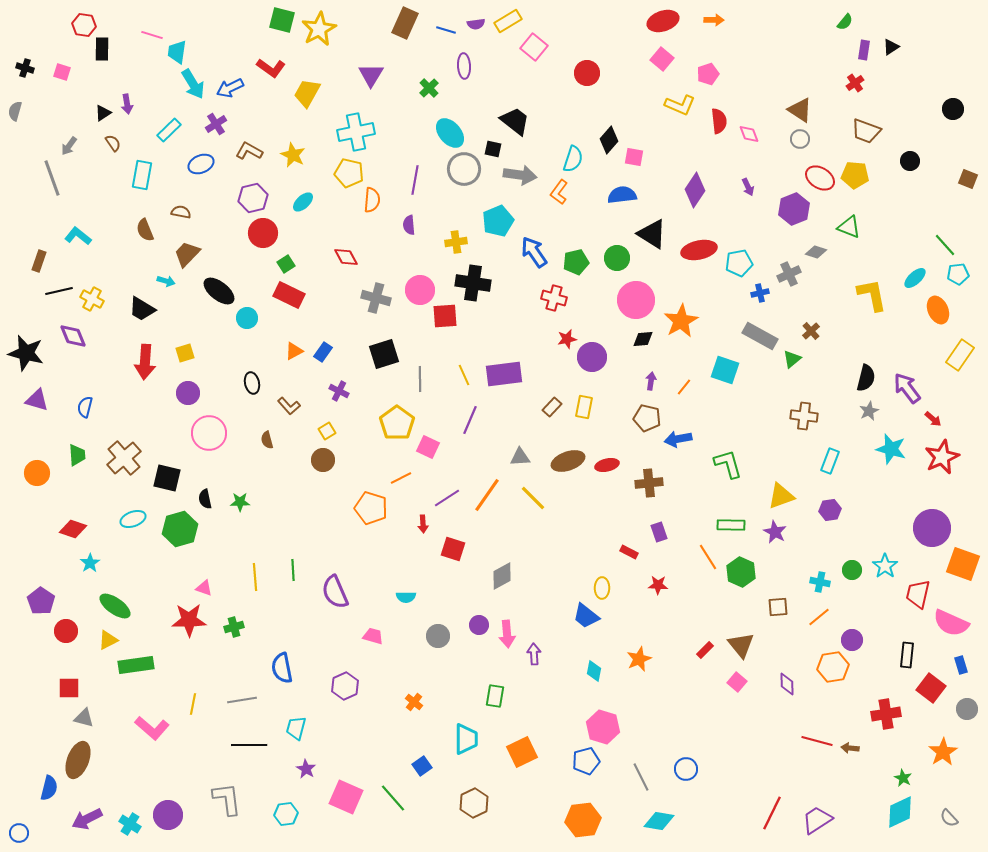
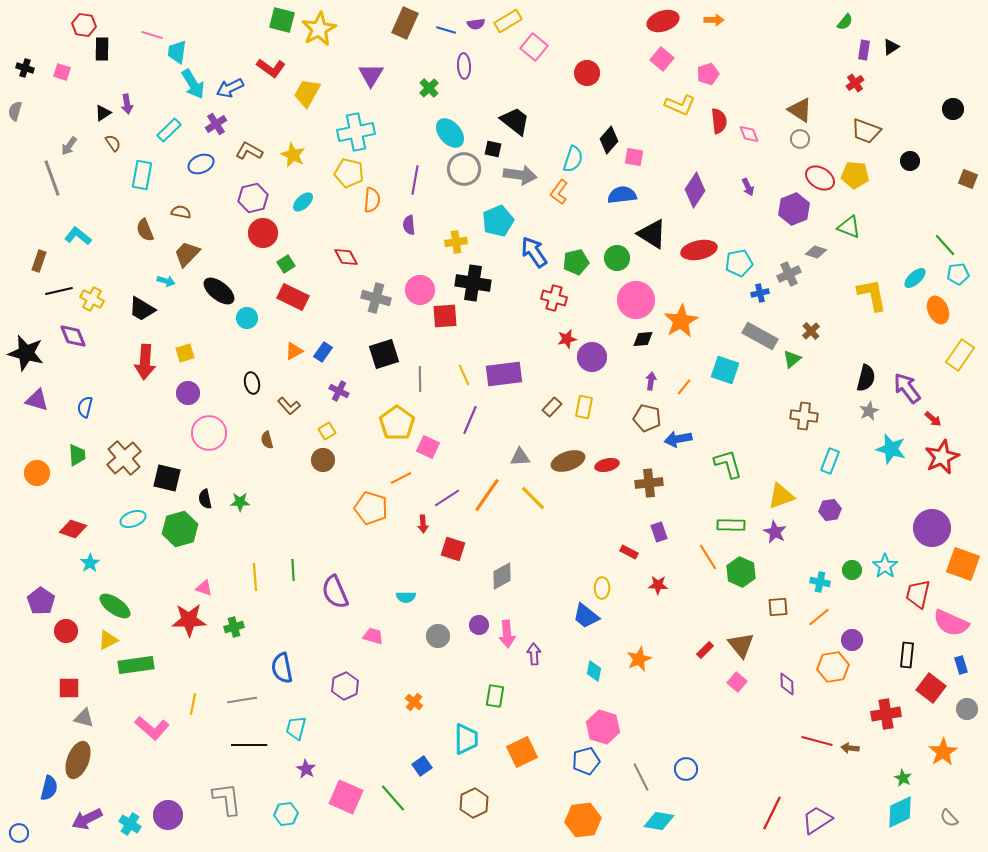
red rectangle at (289, 295): moved 4 px right, 2 px down
